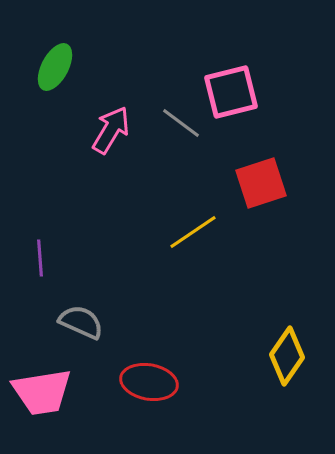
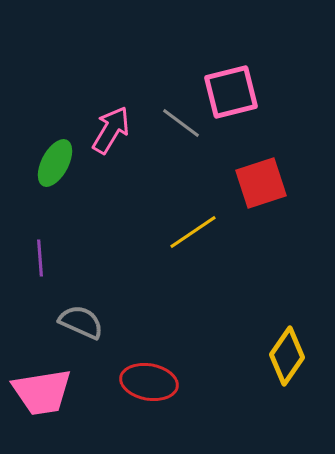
green ellipse: moved 96 px down
